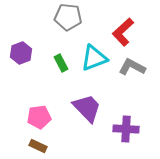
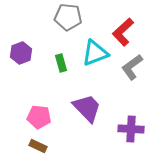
cyan triangle: moved 1 px right, 5 px up
green rectangle: rotated 12 degrees clockwise
gray L-shape: rotated 64 degrees counterclockwise
pink pentagon: rotated 15 degrees clockwise
purple cross: moved 5 px right
